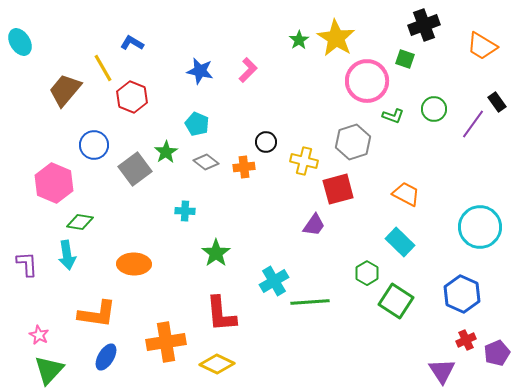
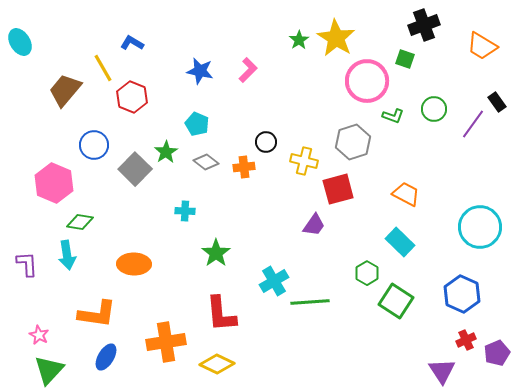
gray square at (135, 169): rotated 8 degrees counterclockwise
